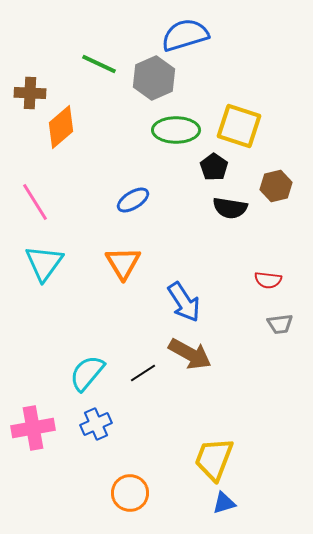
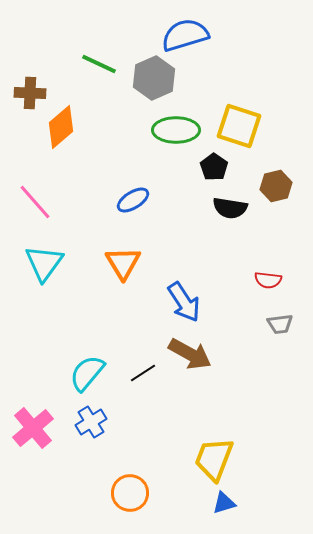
pink line: rotated 9 degrees counterclockwise
blue cross: moved 5 px left, 2 px up; rotated 8 degrees counterclockwise
pink cross: rotated 30 degrees counterclockwise
